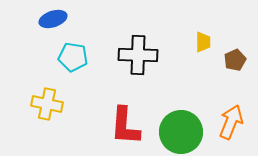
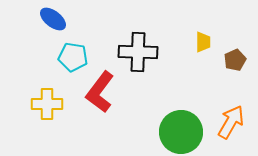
blue ellipse: rotated 56 degrees clockwise
black cross: moved 3 px up
yellow cross: rotated 12 degrees counterclockwise
orange arrow: rotated 8 degrees clockwise
red L-shape: moved 25 px left, 34 px up; rotated 33 degrees clockwise
